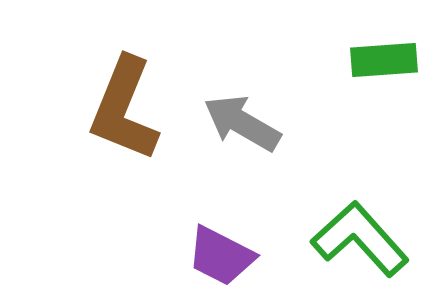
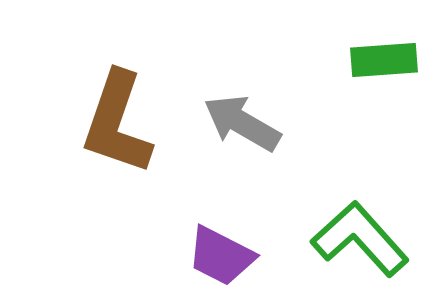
brown L-shape: moved 7 px left, 14 px down; rotated 3 degrees counterclockwise
